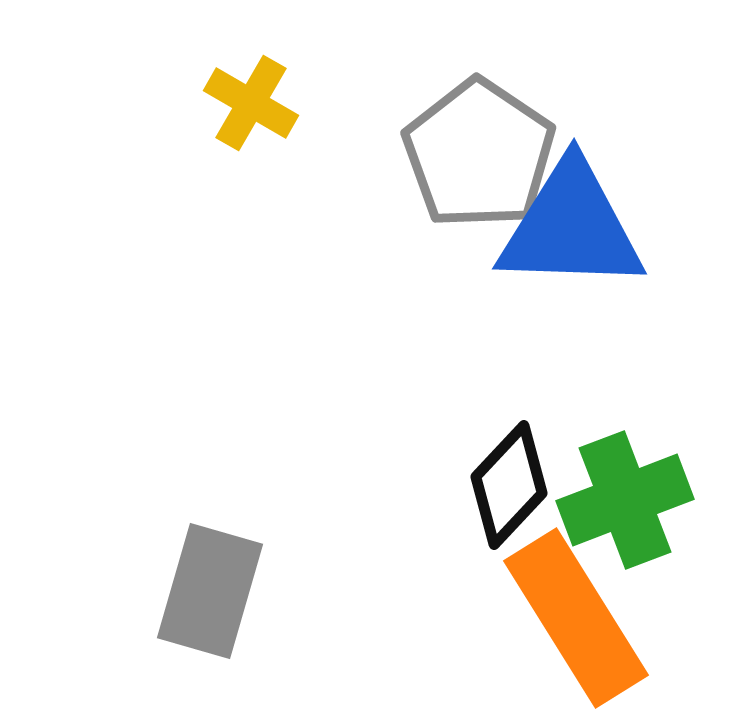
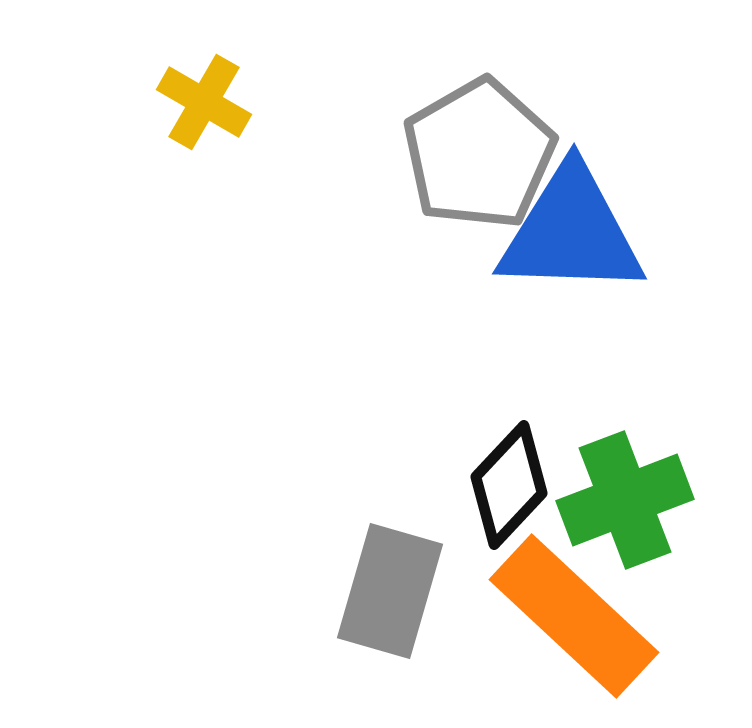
yellow cross: moved 47 px left, 1 px up
gray pentagon: rotated 8 degrees clockwise
blue triangle: moved 5 px down
gray rectangle: moved 180 px right
orange rectangle: moved 2 px left, 2 px up; rotated 15 degrees counterclockwise
